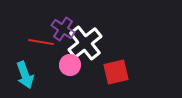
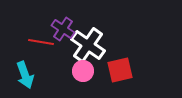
white cross: moved 3 px right, 2 px down; rotated 16 degrees counterclockwise
pink circle: moved 13 px right, 6 px down
red square: moved 4 px right, 2 px up
